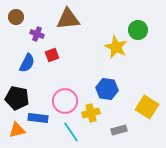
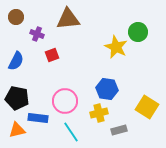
green circle: moved 2 px down
blue semicircle: moved 11 px left, 2 px up
yellow cross: moved 8 px right
